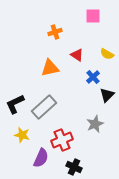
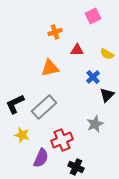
pink square: rotated 28 degrees counterclockwise
red triangle: moved 5 px up; rotated 32 degrees counterclockwise
black cross: moved 2 px right
